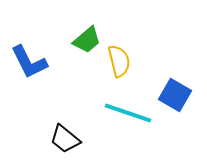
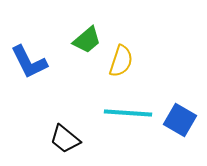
yellow semicircle: moved 2 px right; rotated 32 degrees clockwise
blue square: moved 5 px right, 25 px down
cyan line: rotated 15 degrees counterclockwise
